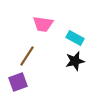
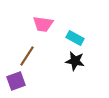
black star: rotated 24 degrees clockwise
purple square: moved 2 px left, 1 px up
